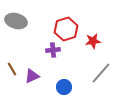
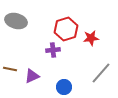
red star: moved 2 px left, 3 px up
brown line: moved 2 px left; rotated 48 degrees counterclockwise
